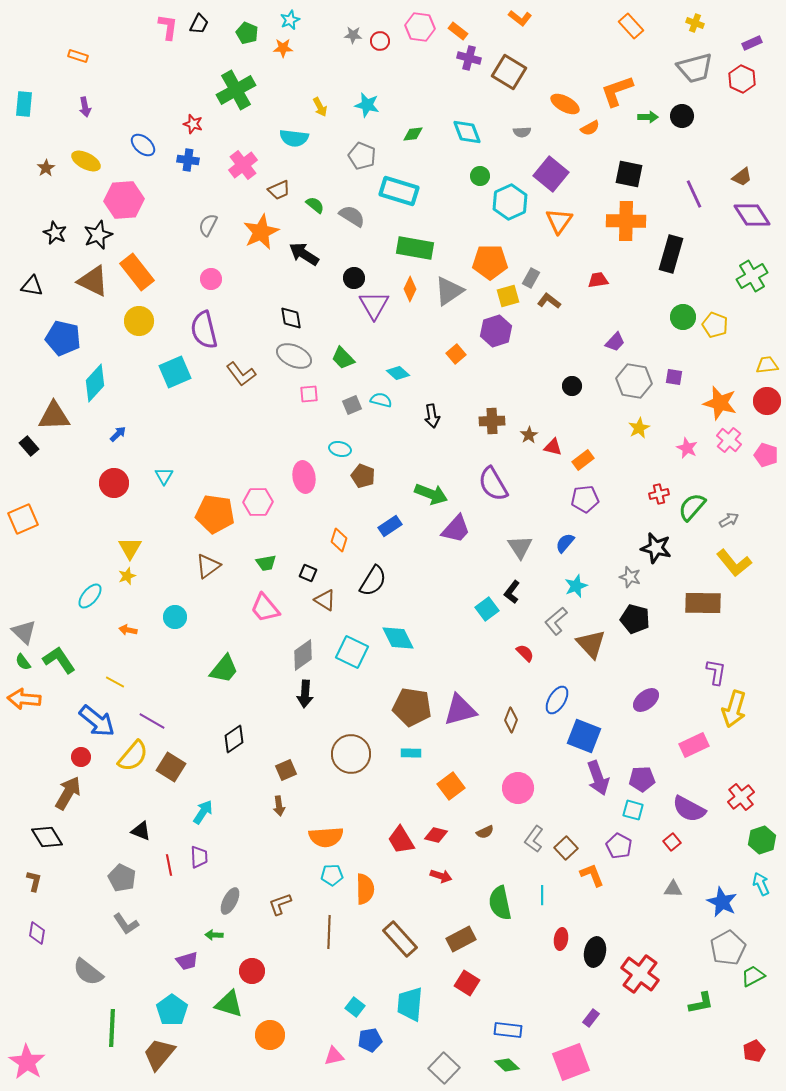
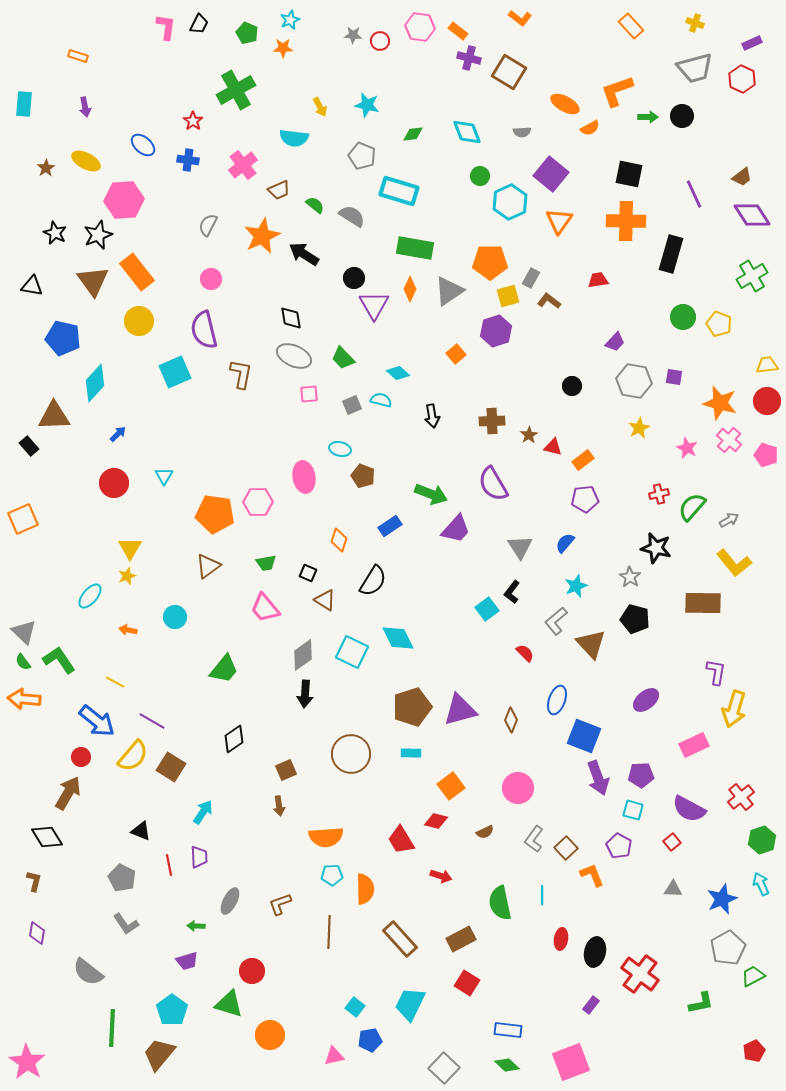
pink L-shape at (168, 27): moved 2 px left
red star at (193, 124): moved 3 px up; rotated 18 degrees clockwise
orange star at (261, 232): moved 1 px right, 4 px down
brown triangle at (93, 281): rotated 28 degrees clockwise
yellow pentagon at (715, 325): moved 4 px right, 1 px up
brown L-shape at (241, 374): rotated 132 degrees counterclockwise
gray star at (630, 577): rotated 15 degrees clockwise
blue ellipse at (557, 700): rotated 12 degrees counterclockwise
brown pentagon at (412, 707): rotated 27 degrees counterclockwise
purple pentagon at (642, 779): moved 1 px left, 4 px up
red diamond at (436, 835): moved 14 px up
blue star at (722, 902): moved 3 px up; rotated 24 degrees clockwise
green arrow at (214, 935): moved 18 px left, 9 px up
cyan trapezoid at (410, 1004): rotated 21 degrees clockwise
purple rectangle at (591, 1018): moved 13 px up
